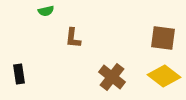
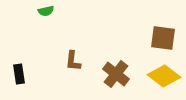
brown L-shape: moved 23 px down
brown cross: moved 4 px right, 3 px up
